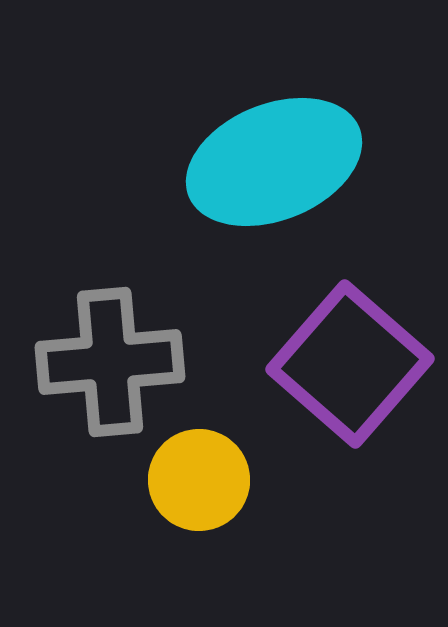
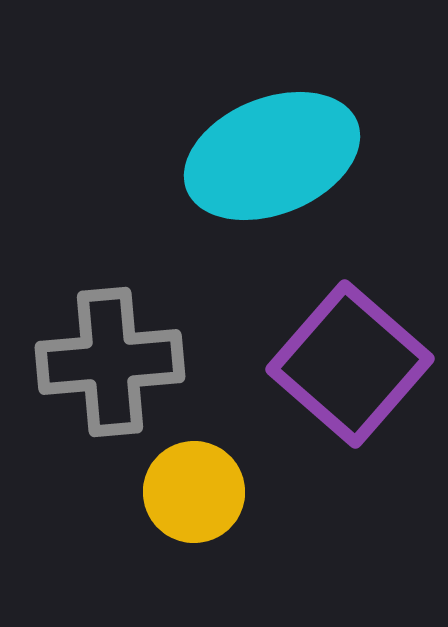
cyan ellipse: moved 2 px left, 6 px up
yellow circle: moved 5 px left, 12 px down
